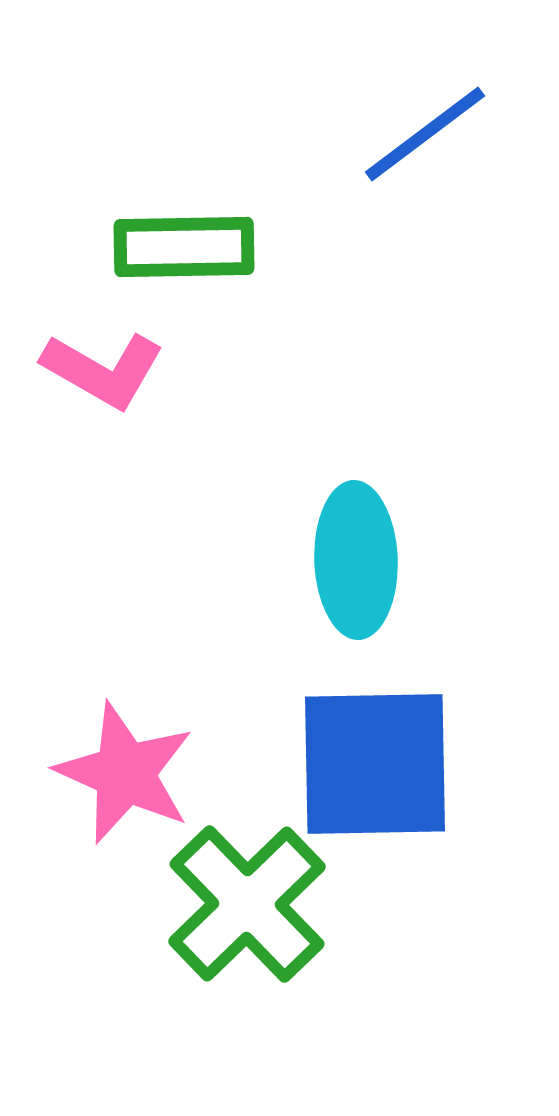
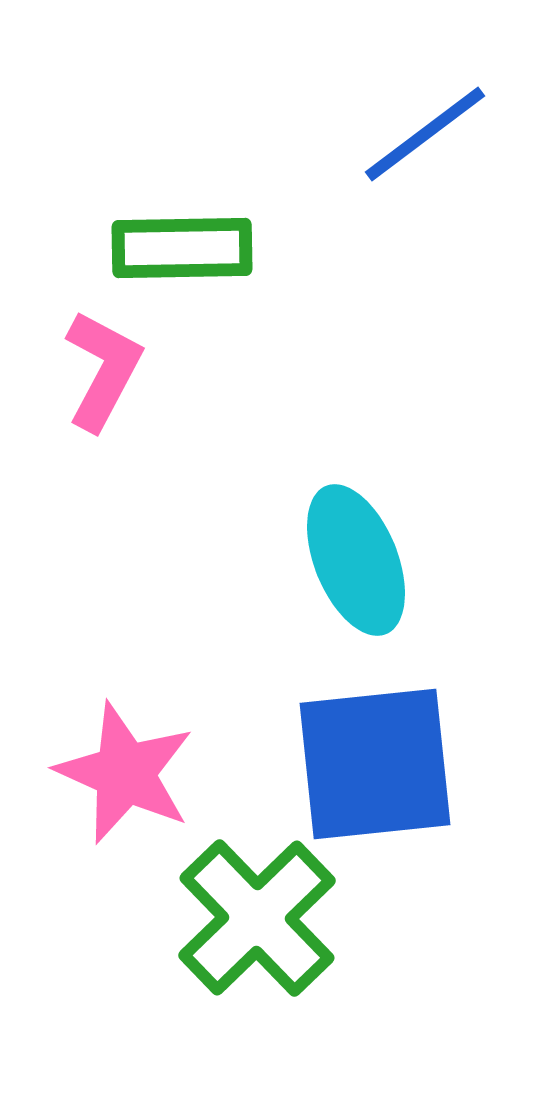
green rectangle: moved 2 px left, 1 px down
pink L-shape: rotated 92 degrees counterclockwise
cyan ellipse: rotated 20 degrees counterclockwise
blue square: rotated 5 degrees counterclockwise
green cross: moved 10 px right, 14 px down
